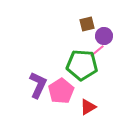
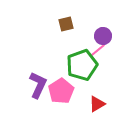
brown square: moved 21 px left
purple circle: moved 1 px left
pink line: moved 1 px right, 1 px up
green pentagon: rotated 24 degrees counterclockwise
red triangle: moved 9 px right, 3 px up
